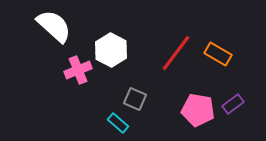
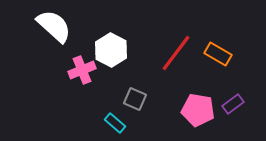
pink cross: moved 4 px right
cyan rectangle: moved 3 px left
